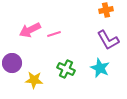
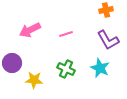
pink line: moved 12 px right
